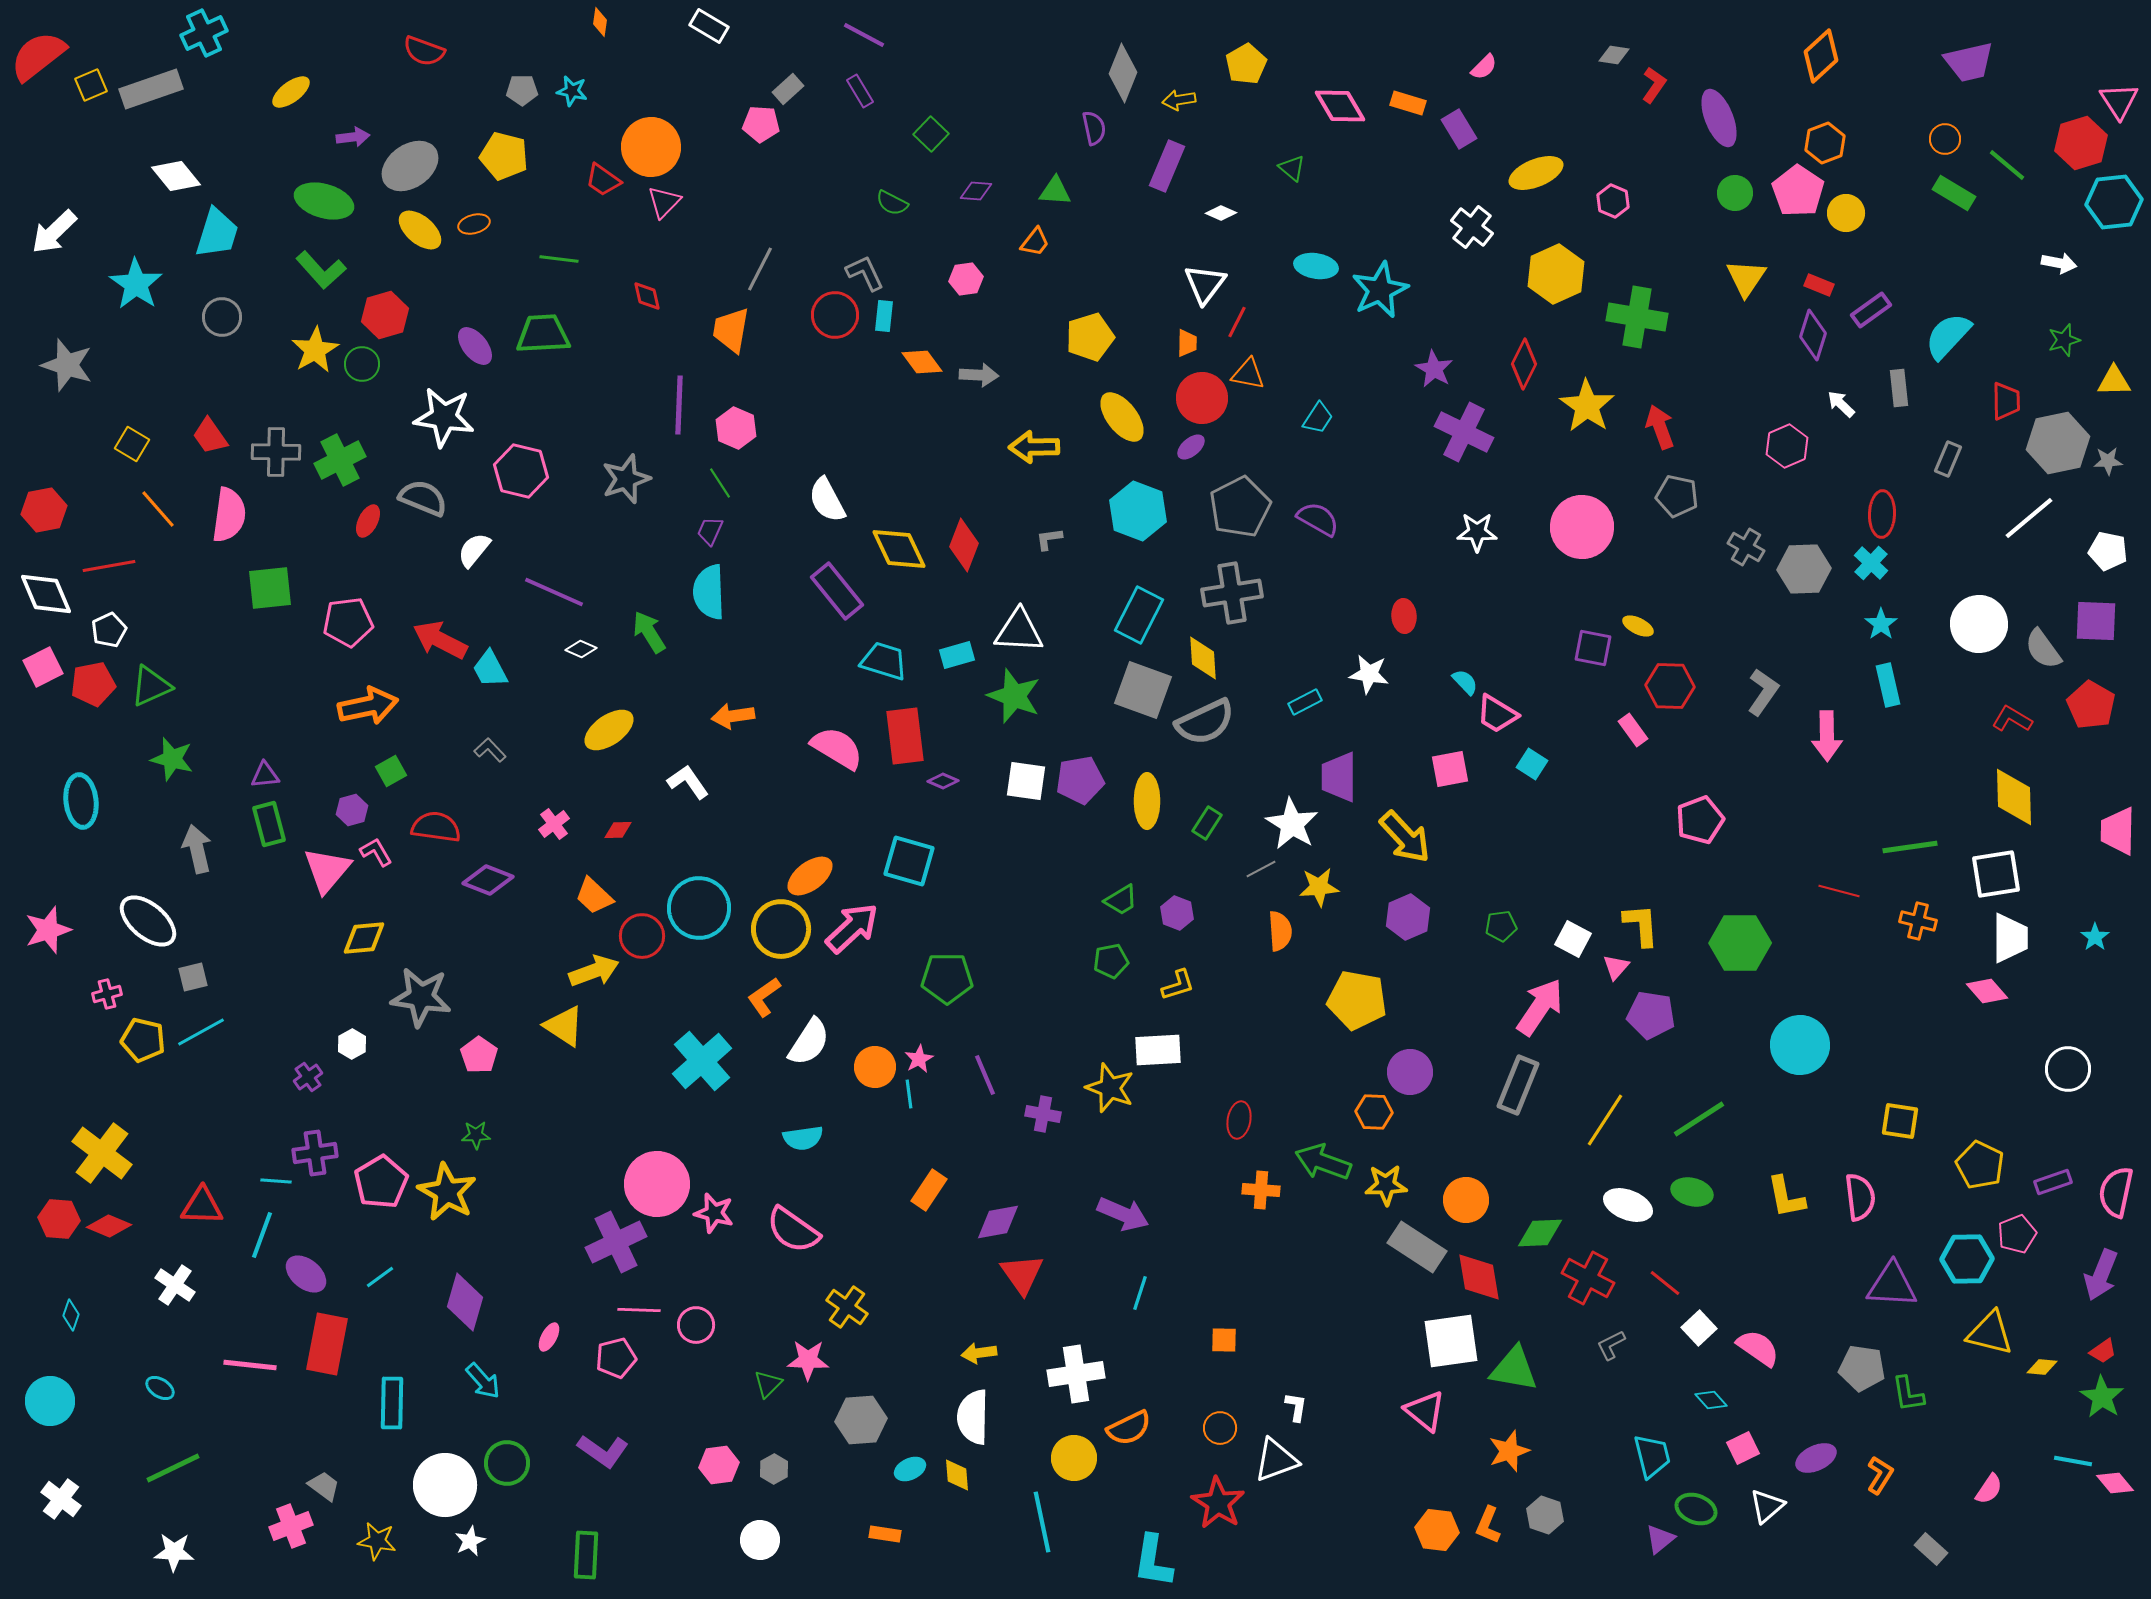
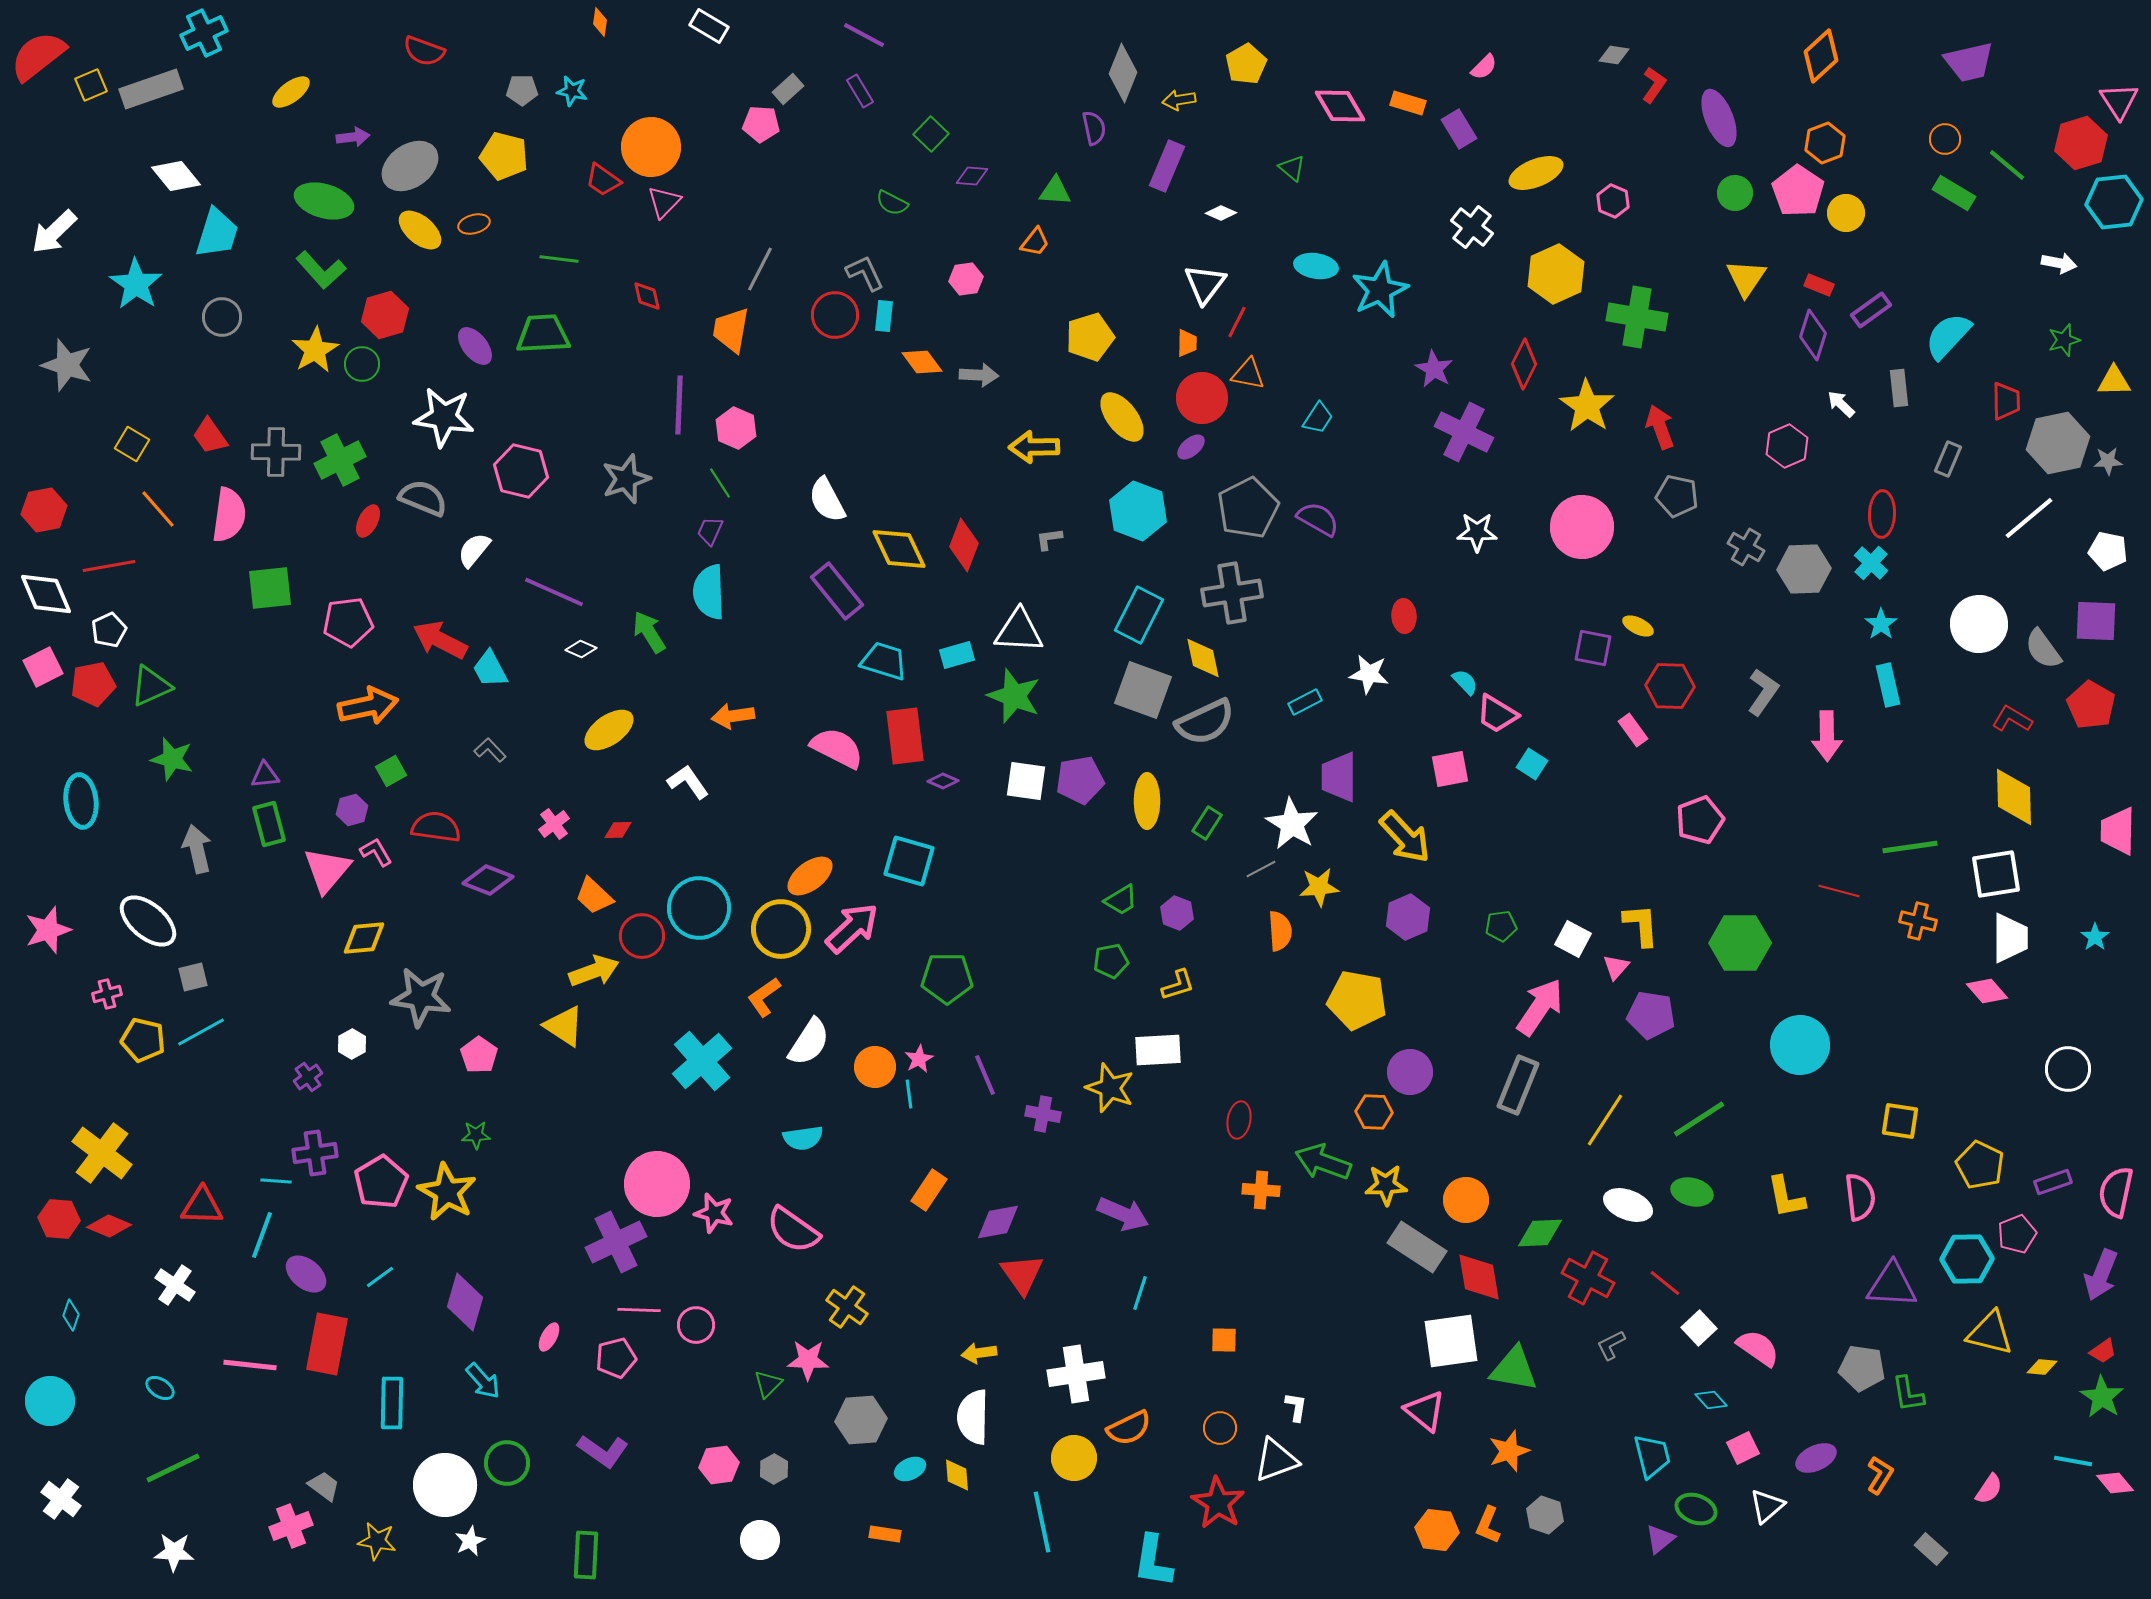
purple diamond at (976, 191): moved 4 px left, 15 px up
gray pentagon at (1240, 507): moved 8 px right, 1 px down
yellow diamond at (1203, 658): rotated 9 degrees counterclockwise
pink semicircle at (837, 748): rotated 4 degrees counterclockwise
